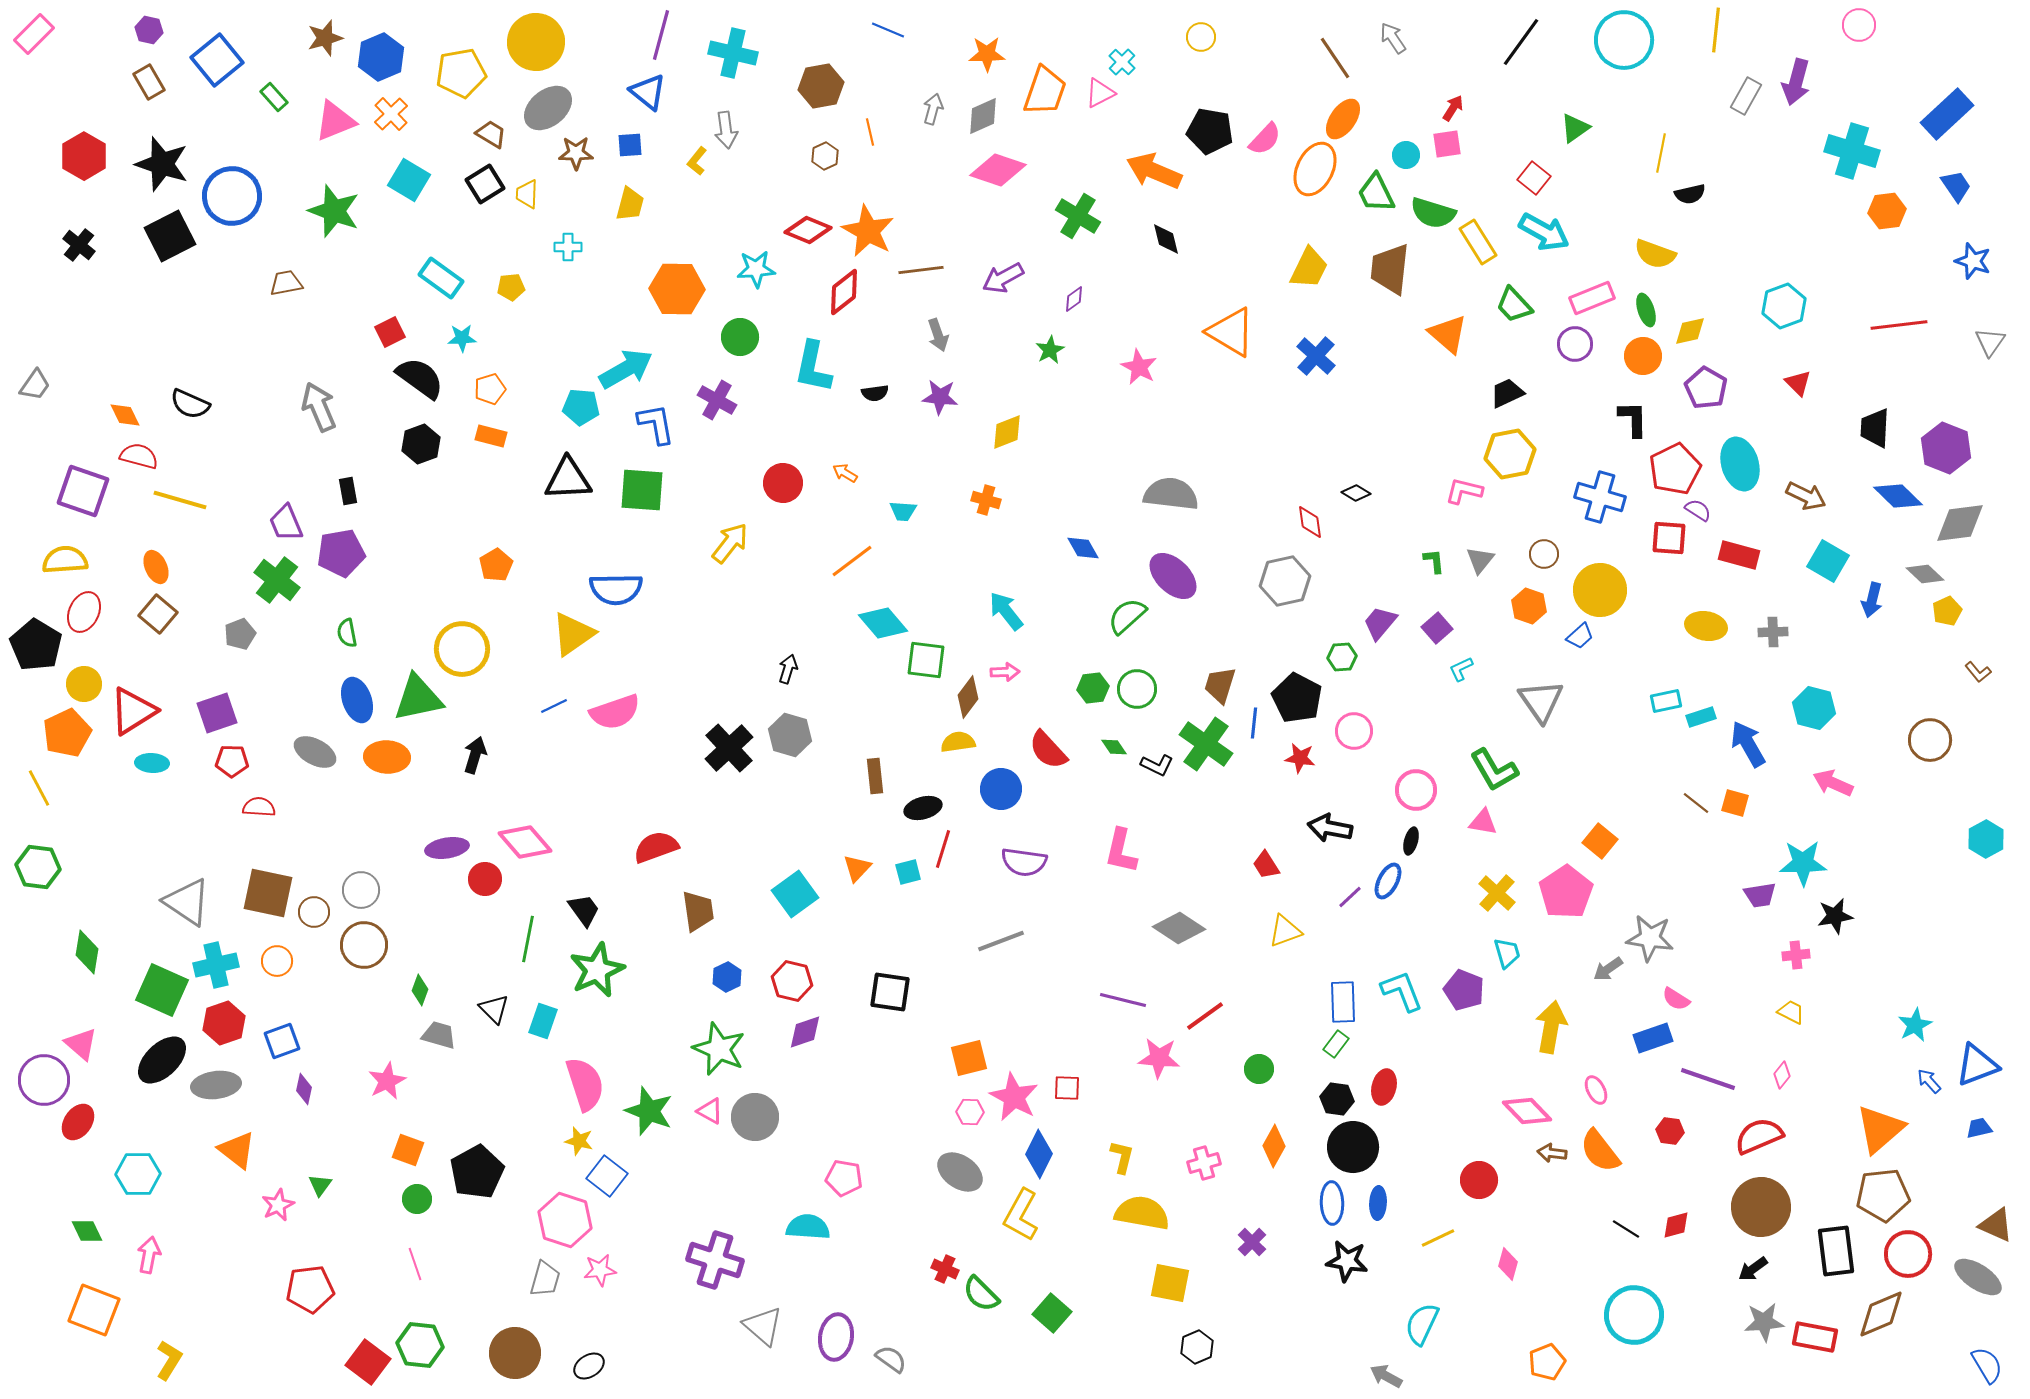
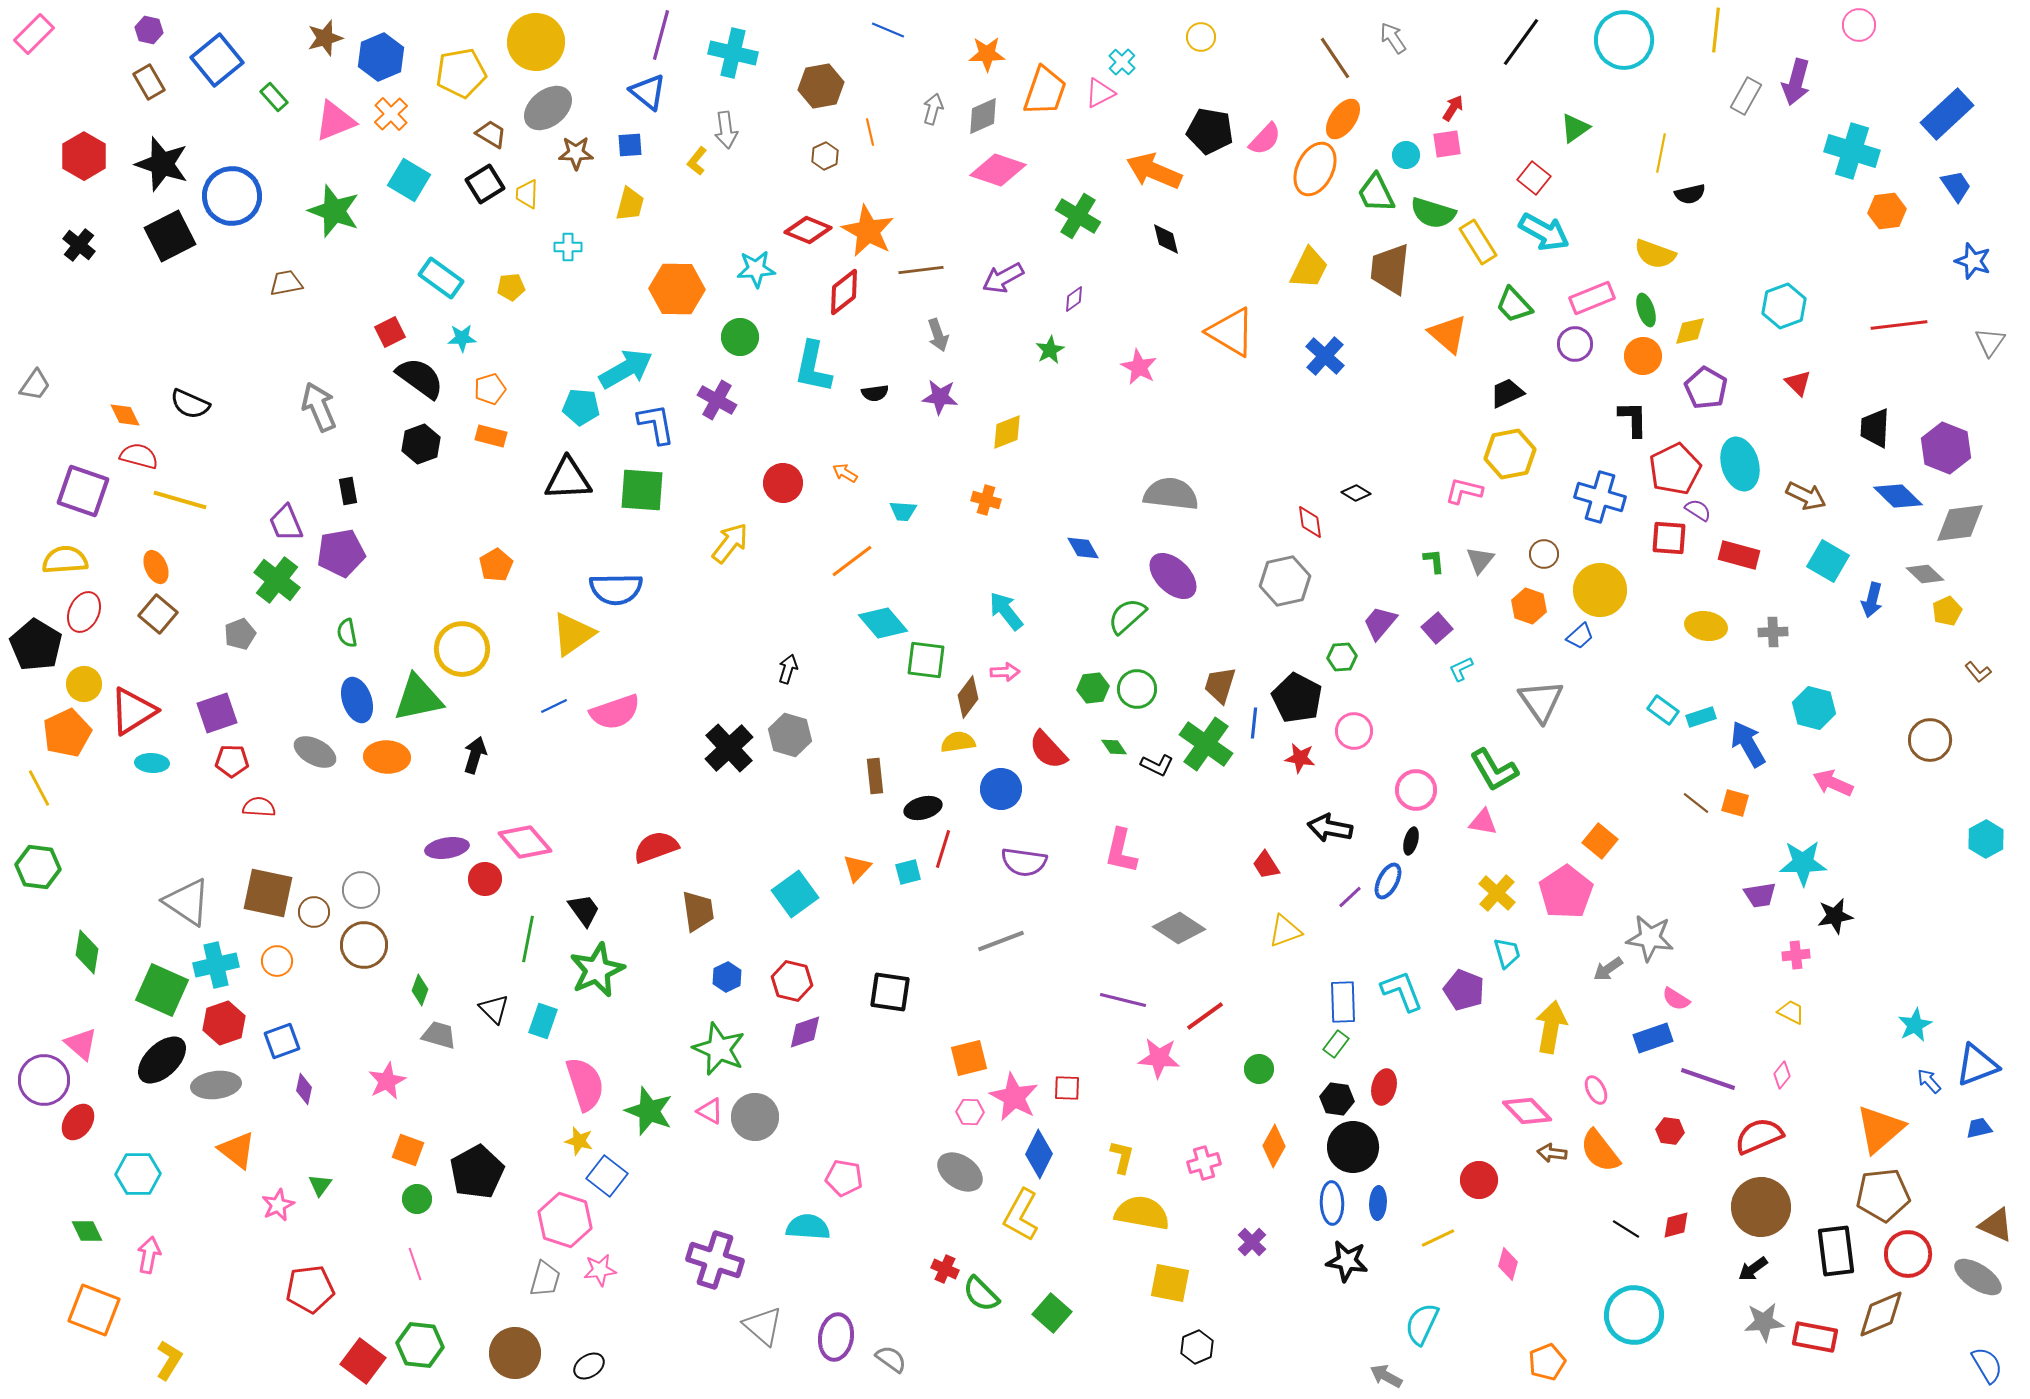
blue cross at (1316, 356): moved 9 px right
cyan rectangle at (1666, 701): moved 3 px left, 9 px down; rotated 48 degrees clockwise
red square at (368, 1362): moved 5 px left, 1 px up
